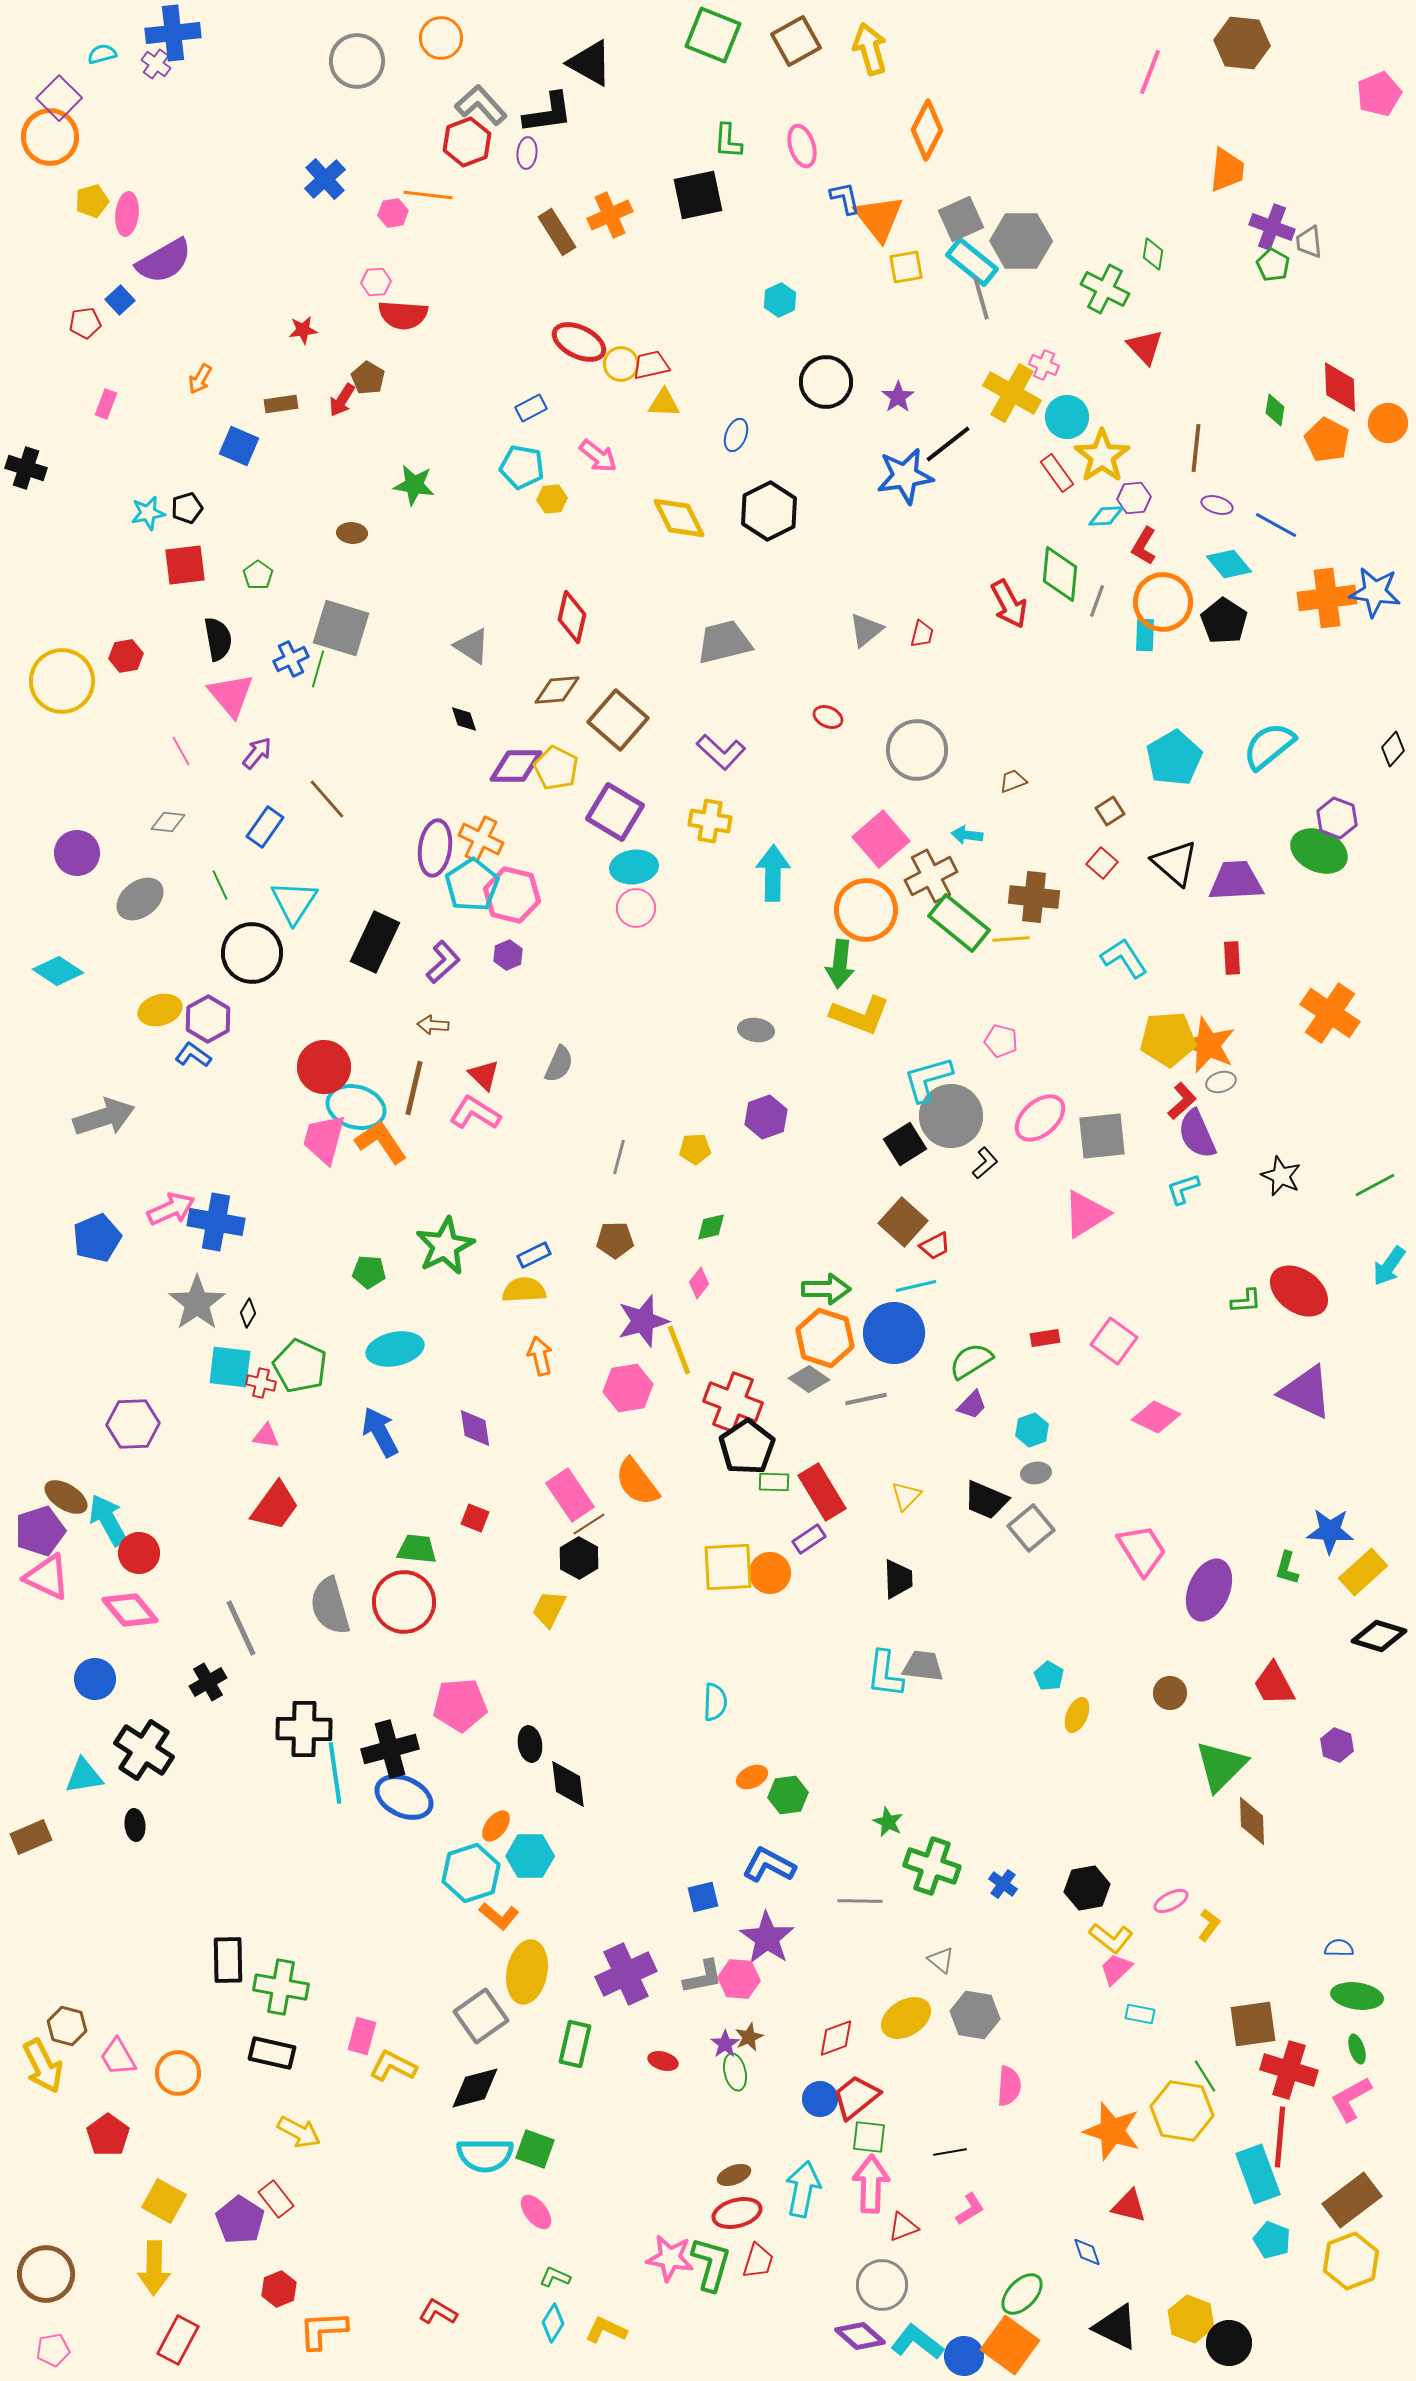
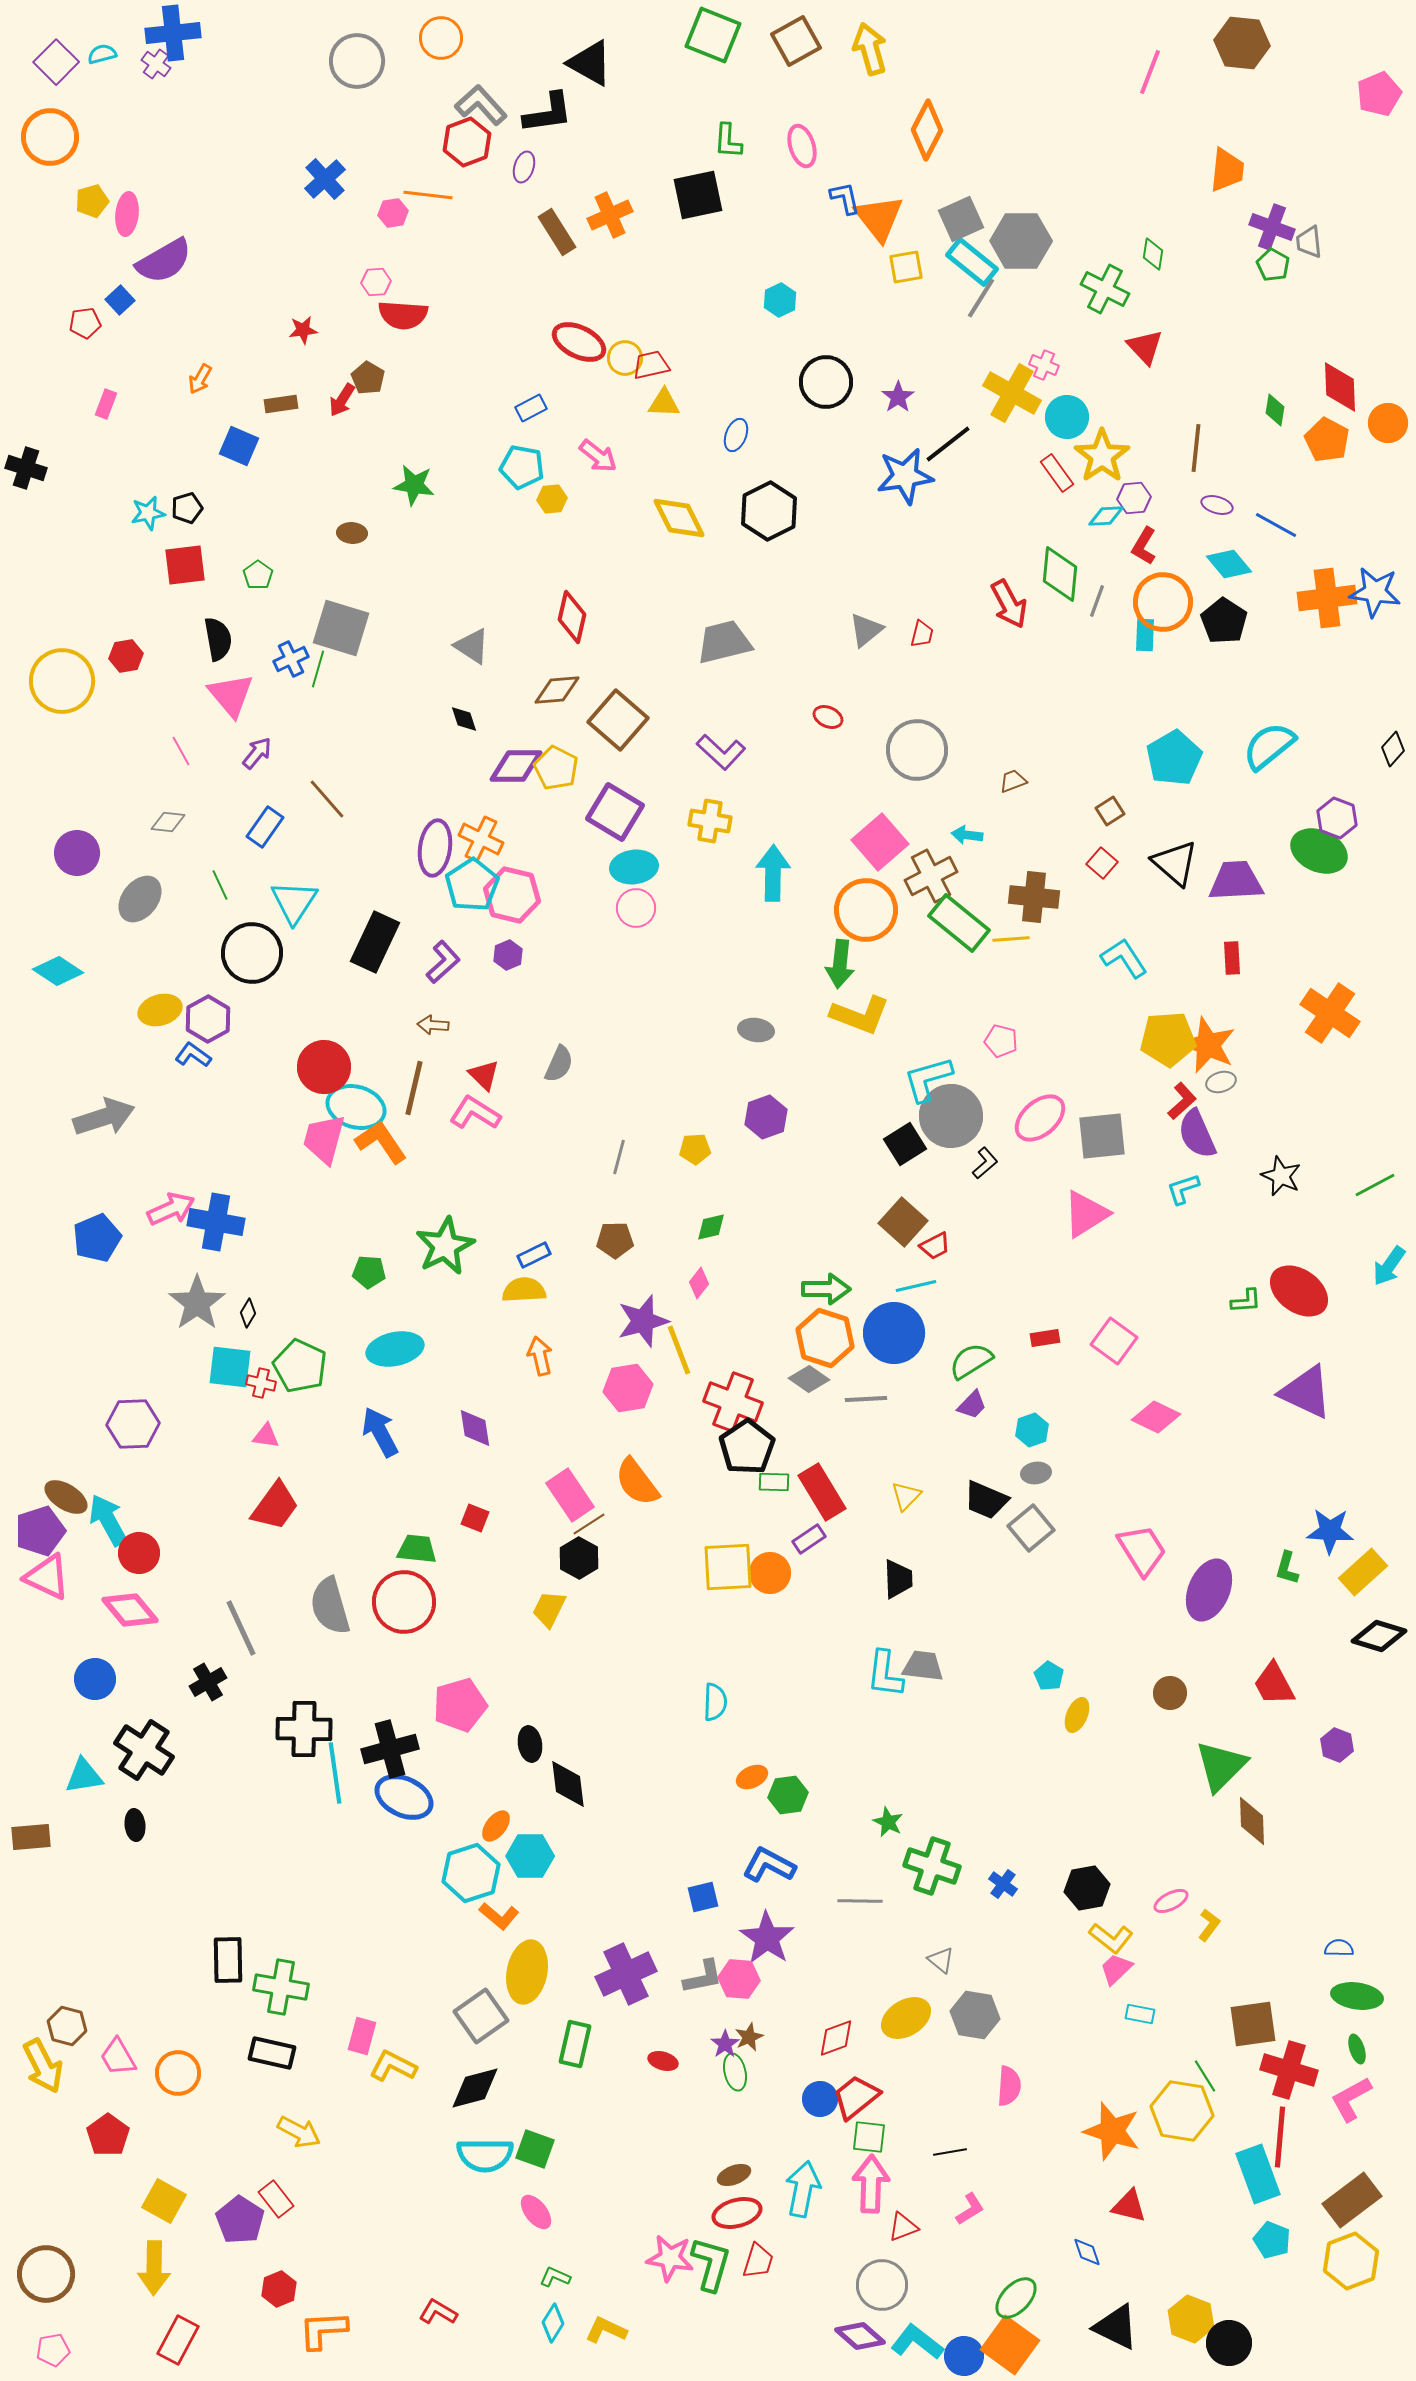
purple square at (59, 98): moved 3 px left, 36 px up
purple ellipse at (527, 153): moved 3 px left, 14 px down; rotated 12 degrees clockwise
gray line at (981, 298): rotated 48 degrees clockwise
yellow circle at (621, 364): moved 4 px right, 6 px up
pink square at (881, 839): moved 1 px left, 3 px down
gray ellipse at (140, 899): rotated 15 degrees counterclockwise
gray line at (866, 1399): rotated 9 degrees clockwise
pink pentagon at (460, 1705): rotated 12 degrees counterclockwise
brown rectangle at (31, 1837): rotated 18 degrees clockwise
green ellipse at (1022, 2294): moved 6 px left, 4 px down
